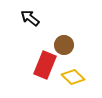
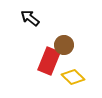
red rectangle: moved 4 px right, 4 px up
